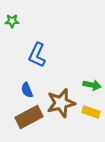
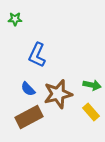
green star: moved 3 px right, 2 px up
blue semicircle: moved 1 px right, 1 px up; rotated 21 degrees counterclockwise
brown star: moved 3 px left, 9 px up
yellow rectangle: rotated 30 degrees clockwise
